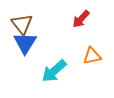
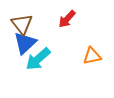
red arrow: moved 14 px left
blue triangle: rotated 15 degrees clockwise
cyan arrow: moved 16 px left, 12 px up
